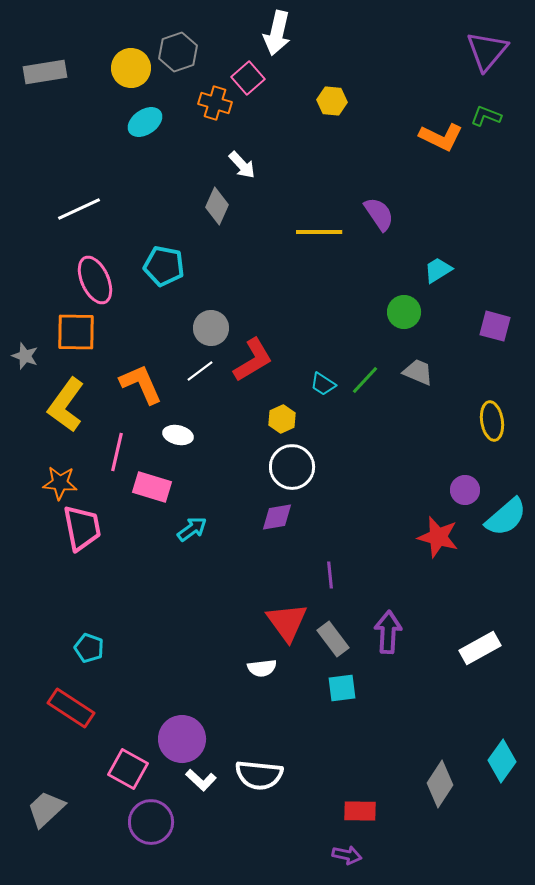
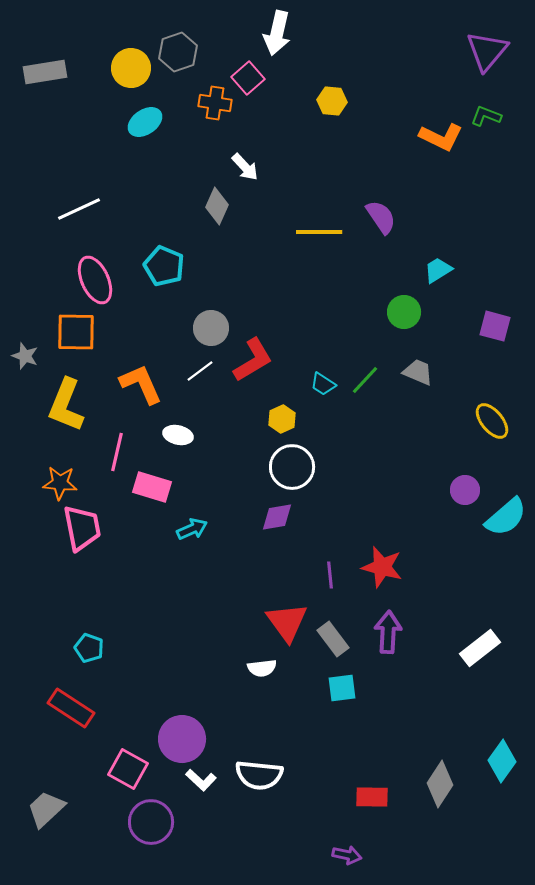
orange cross at (215, 103): rotated 8 degrees counterclockwise
white arrow at (242, 165): moved 3 px right, 2 px down
purple semicircle at (379, 214): moved 2 px right, 3 px down
cyan pentagon at (164, 266): rotated 12 degrees clockwise
yellow L-shape at (66, 405): rotated 14 degrees counterclockwise
yellow ellipse at (492, 421): rotated 30 degrees counterclockwise
cyan arrow at (192, 529): rotated 12 degrees clockwise
red star at (438, 537): moved 56 px left, 30 px down
white rectangle at (480, 648): rotated 9 degrees counterclockwise
red rectangle at (360, 811): moved 12 px right, 14 px up
